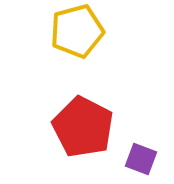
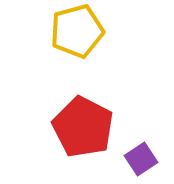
purple square: rotated 36 degrees clockwise
